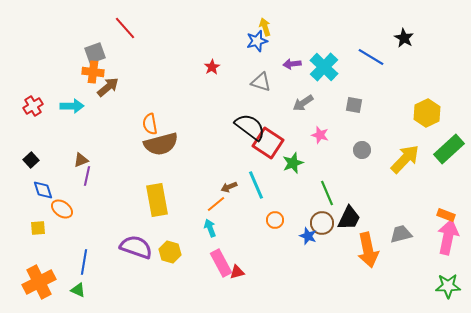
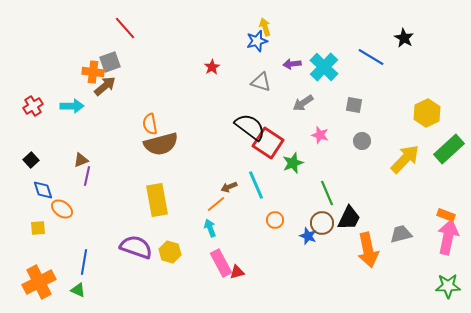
gray square at (95, 53): moved 15 px right, 9 px down
brown arrow at (108, 87): moved 3 px left, 1 px up
gray circle at (362, 150): moved 9 px up
